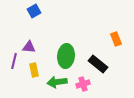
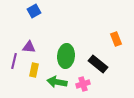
yellow rectangle: rotated 24 degrees clockwise
green arrow: rotated 18 degrees clockwise
